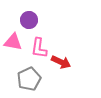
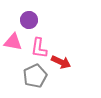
gray pentagon: moved 6 px right, 3 px up
